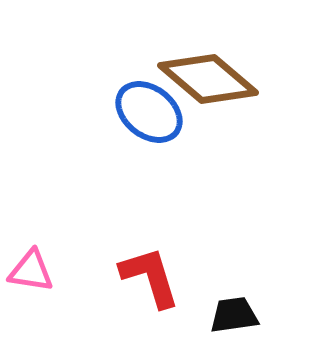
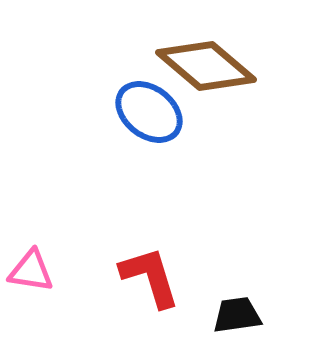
brown diamond: moved 2 px left, 13 px up
black trapezoid: moved 3 px right
